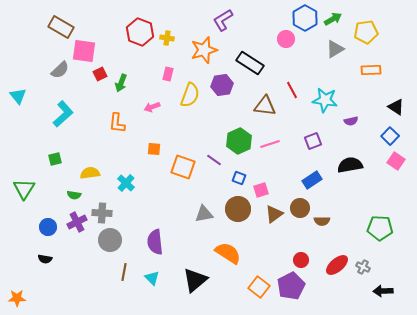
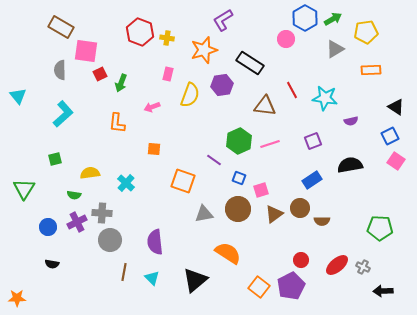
pink square at (84, 51): moved 2 px right
gray semicircle at (60, 70): rotated 132 degrees clockwise
cyan star at (325, 100): moved 2 px up
blue square at (390, 136): rotated 18 degrees clockwise
orange square at (183, 167): moved 14 px down
black semicircle at (45, 259): moved 7 px right, 5 px down
